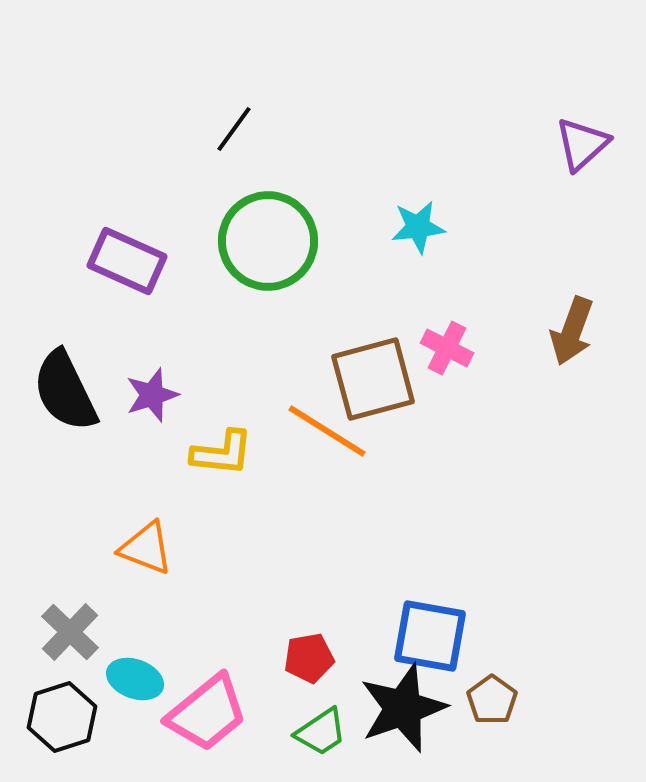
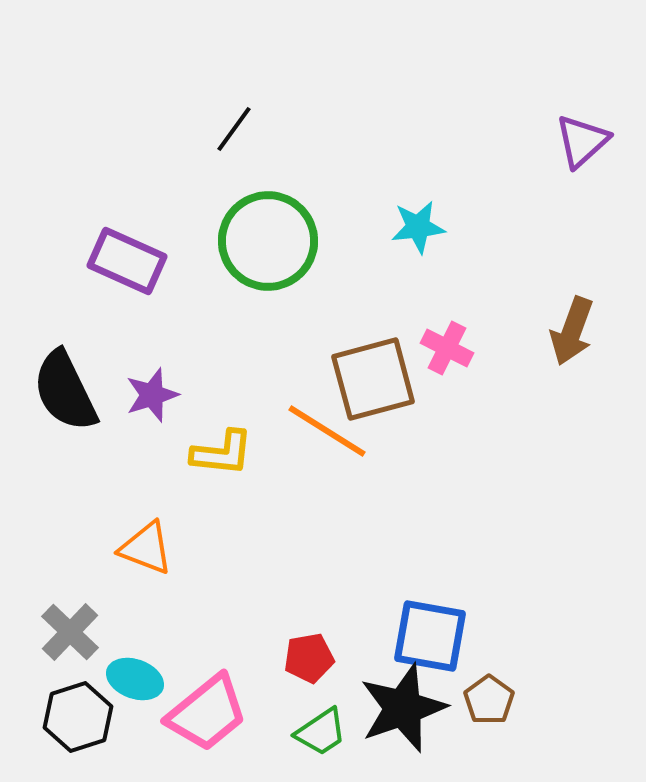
purple triangle: moved 3 px up
brown pentagon: moved 3 px left
black hexagon: moved 16 px right
